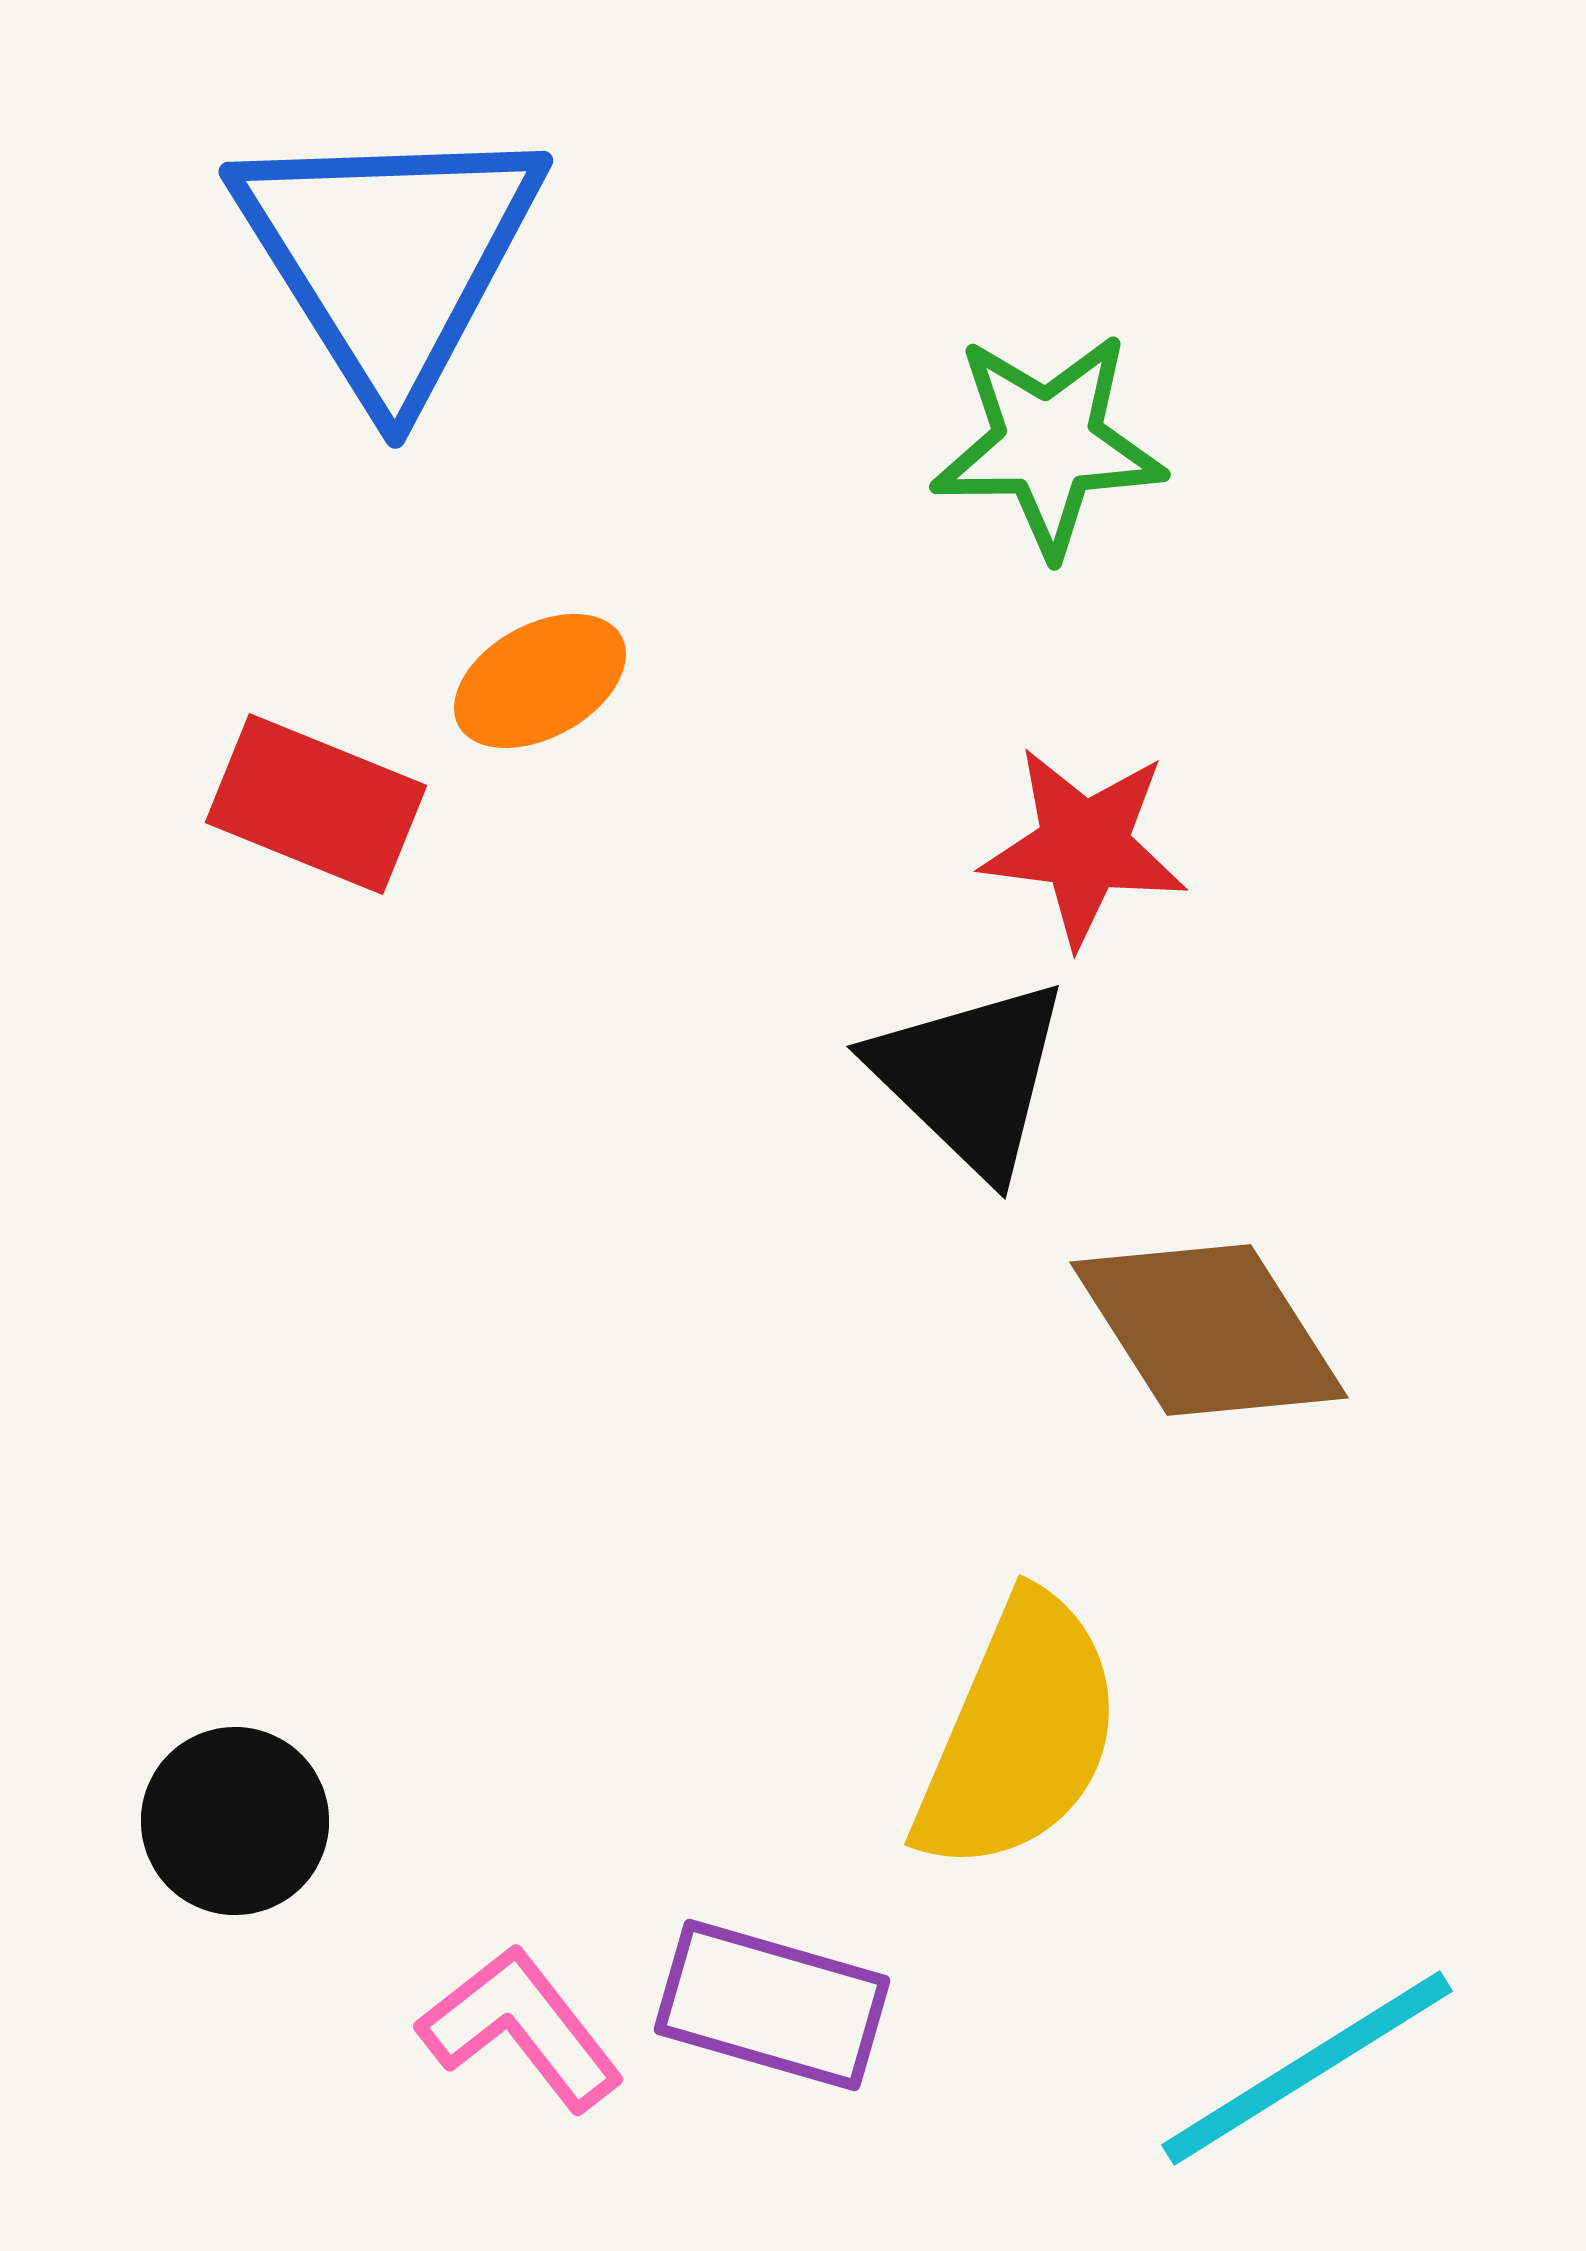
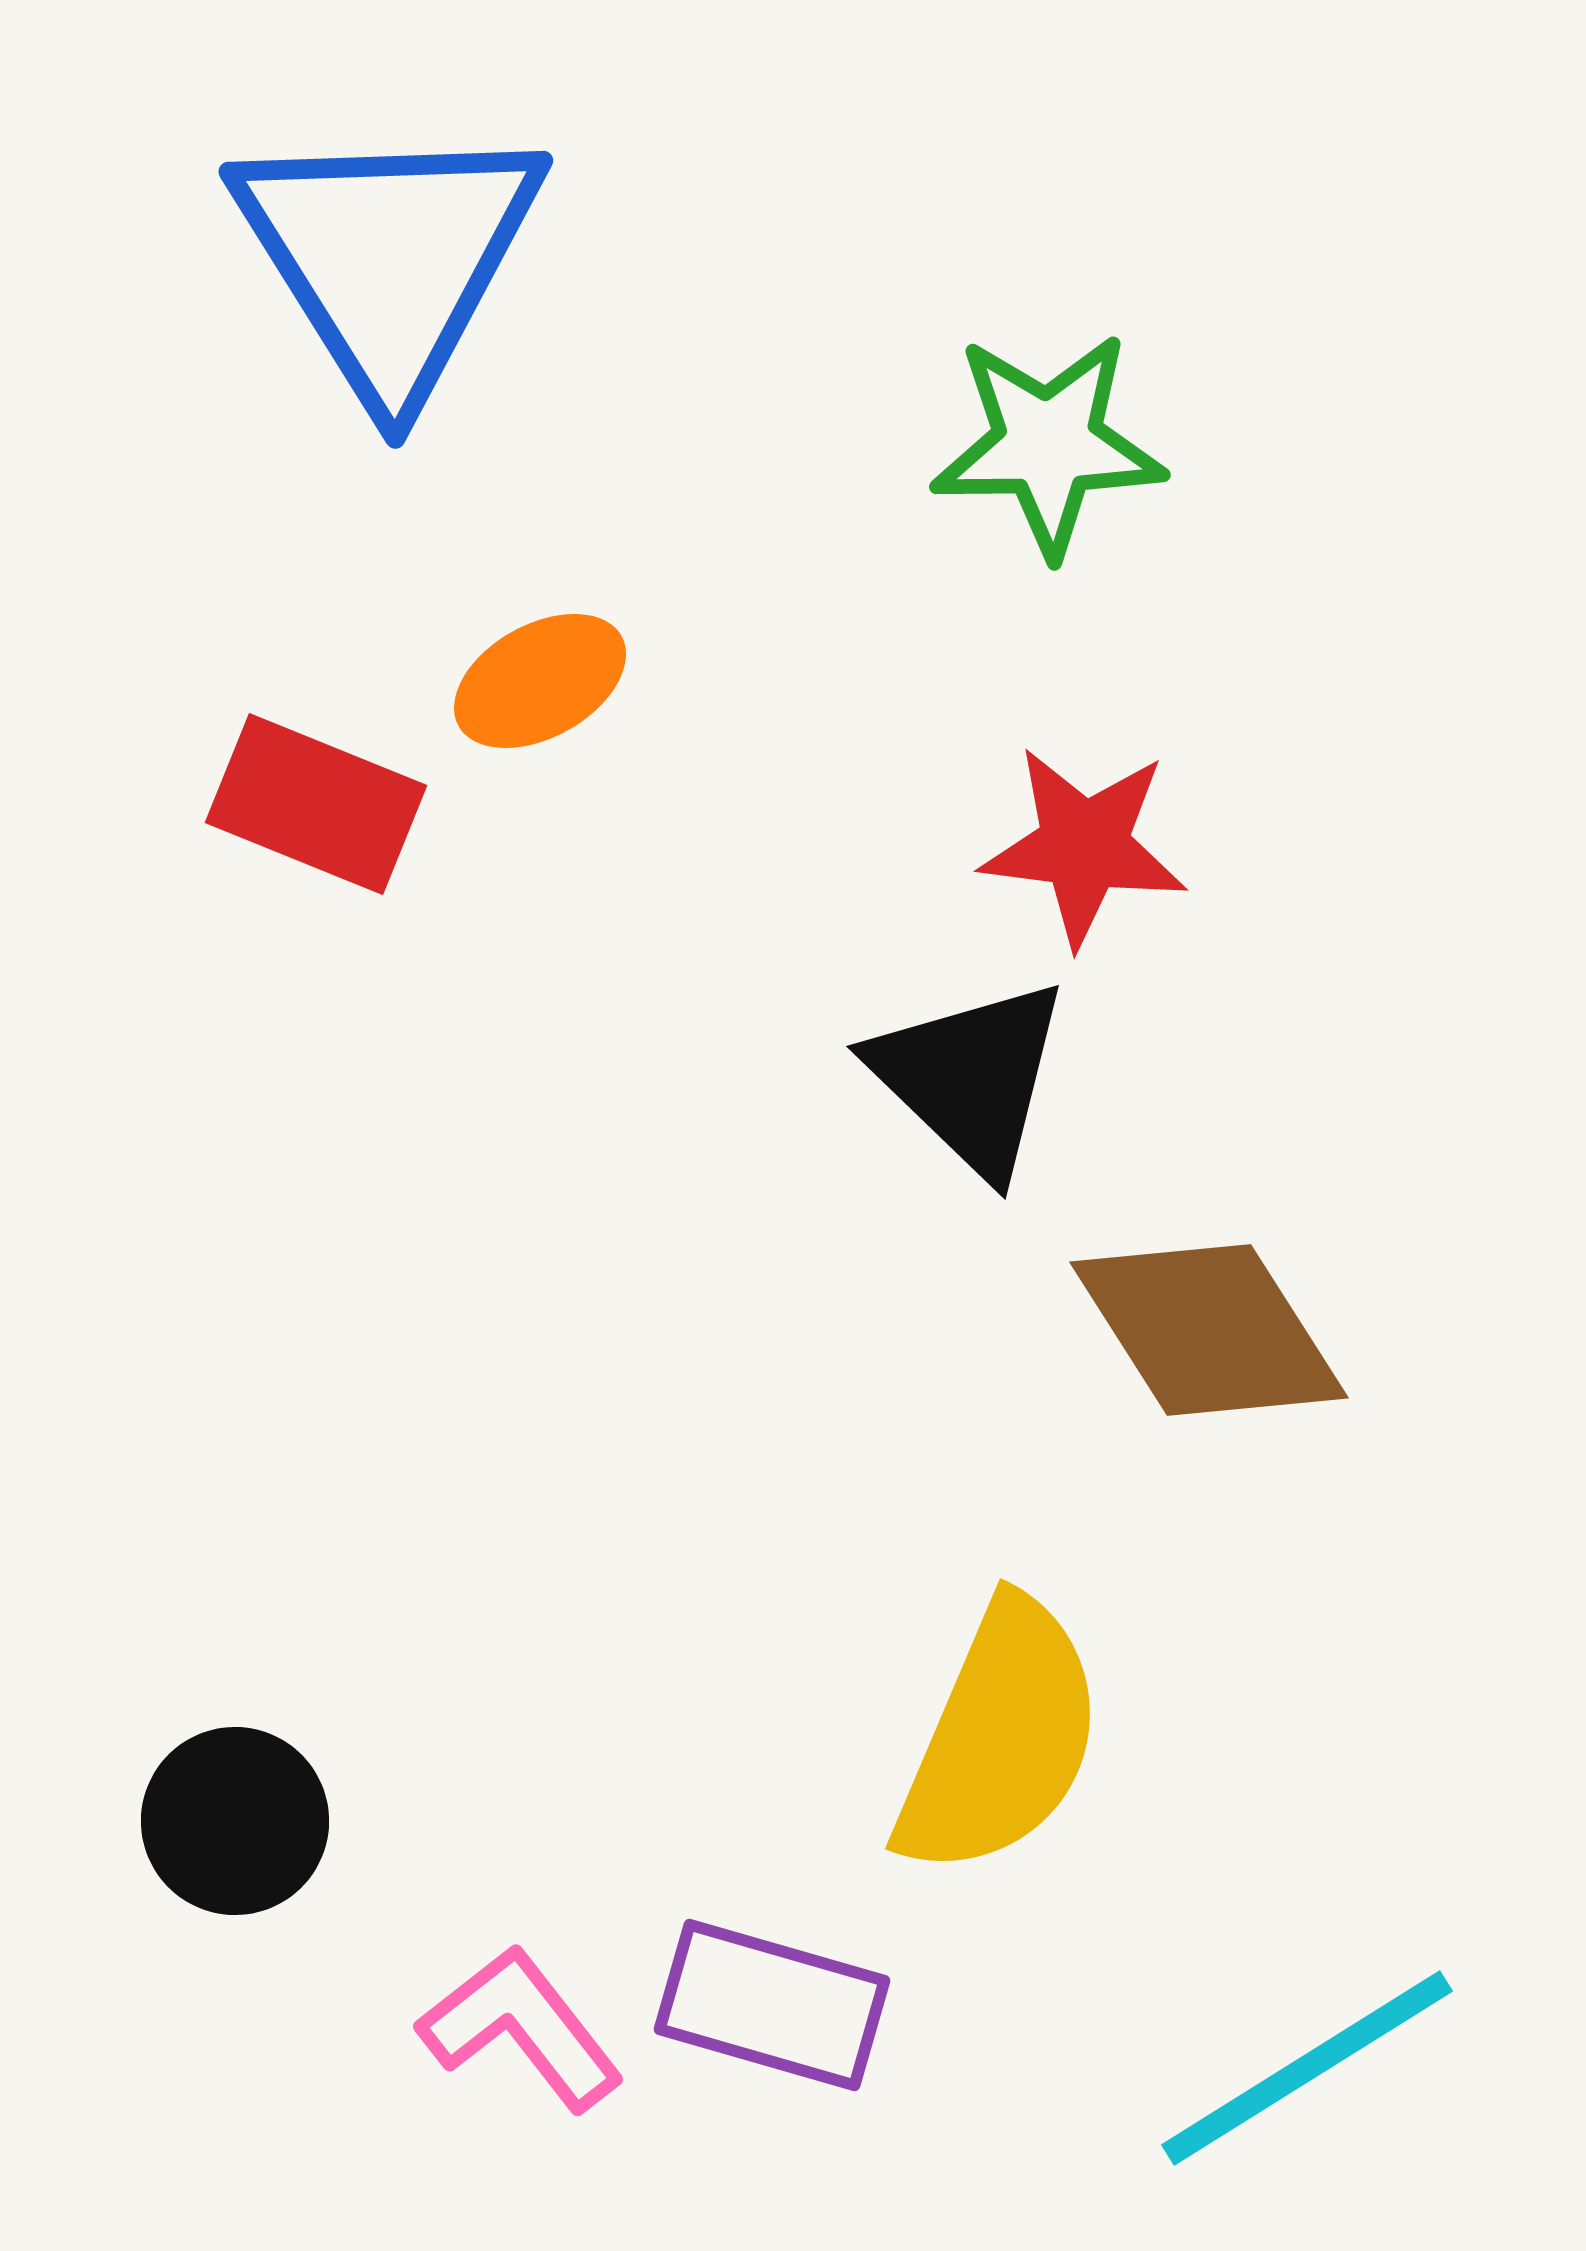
yellow semicircle: moved 19 px left, 4 px down
